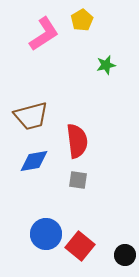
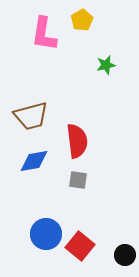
pink L-shape: rotated 132 degrees clockwise
